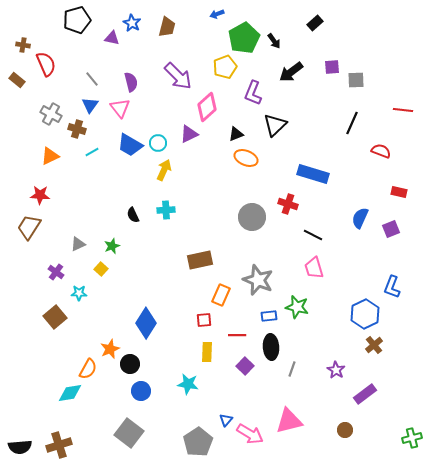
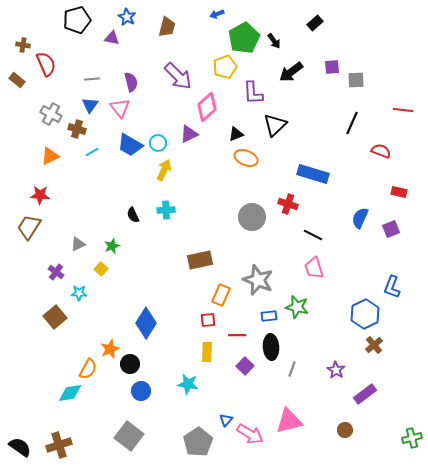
blue star at (132, 23): moved 5 px left, 6 px up
gray line at (92, 79): rotated 56 degrees counterclockwise
purple L-shape at (253, 93): rotated 25 degrees counterclockwise
red square at (204, 320): moved 4 px right
gray square at (129, 433): moved 3 px down
black semicircle at (20, 447): rotated 140 degrees counterclockwise
